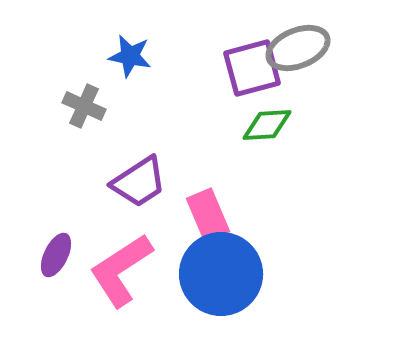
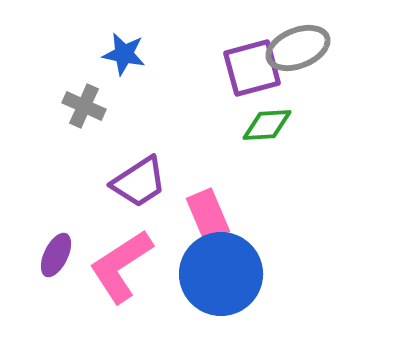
blue star: moved 6 px left, 2 px up
pink L-shape: moved 4 px up
